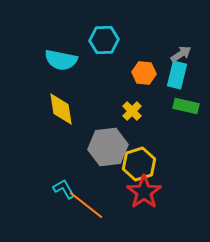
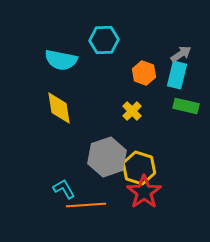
orange hexagon: rotated 15 degrees clockwise
yellow diamond: moved 2 px left, 1 px up
gray hexagon: moved 1 px left, 10 px down; rotated 12 degrees counterclockwise
yellow hexagon: moved 4 px down; rotated 24 degrees counterclockwise
orange line: rotated 42 degrees counterclockwise
